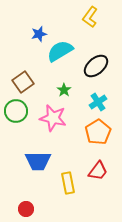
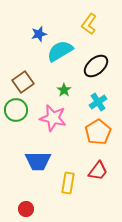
yellow L-shape: moved 1 px left, 7 px down
green circle: moved 1 px up
yellow rectangle: rotated 20 degrees clockwise
